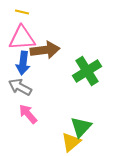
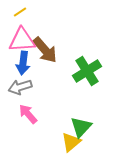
yellow line: moved 2 px left; rotated 48 degrees counterclockwise
pink triangle: moved 2 px down
brown arrow: rotated 56 degrees clockwise
gray arrow: rotated 45 degrees counterclockwise
